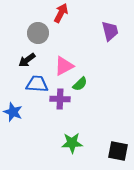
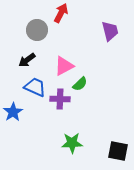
gray circle: moved 1 px left, 3 px up
blue trapezoid: moved 2 px left, 3 px down; rotated 20 degrees clockwise
blue star: rotated 18 degrees clockwise
